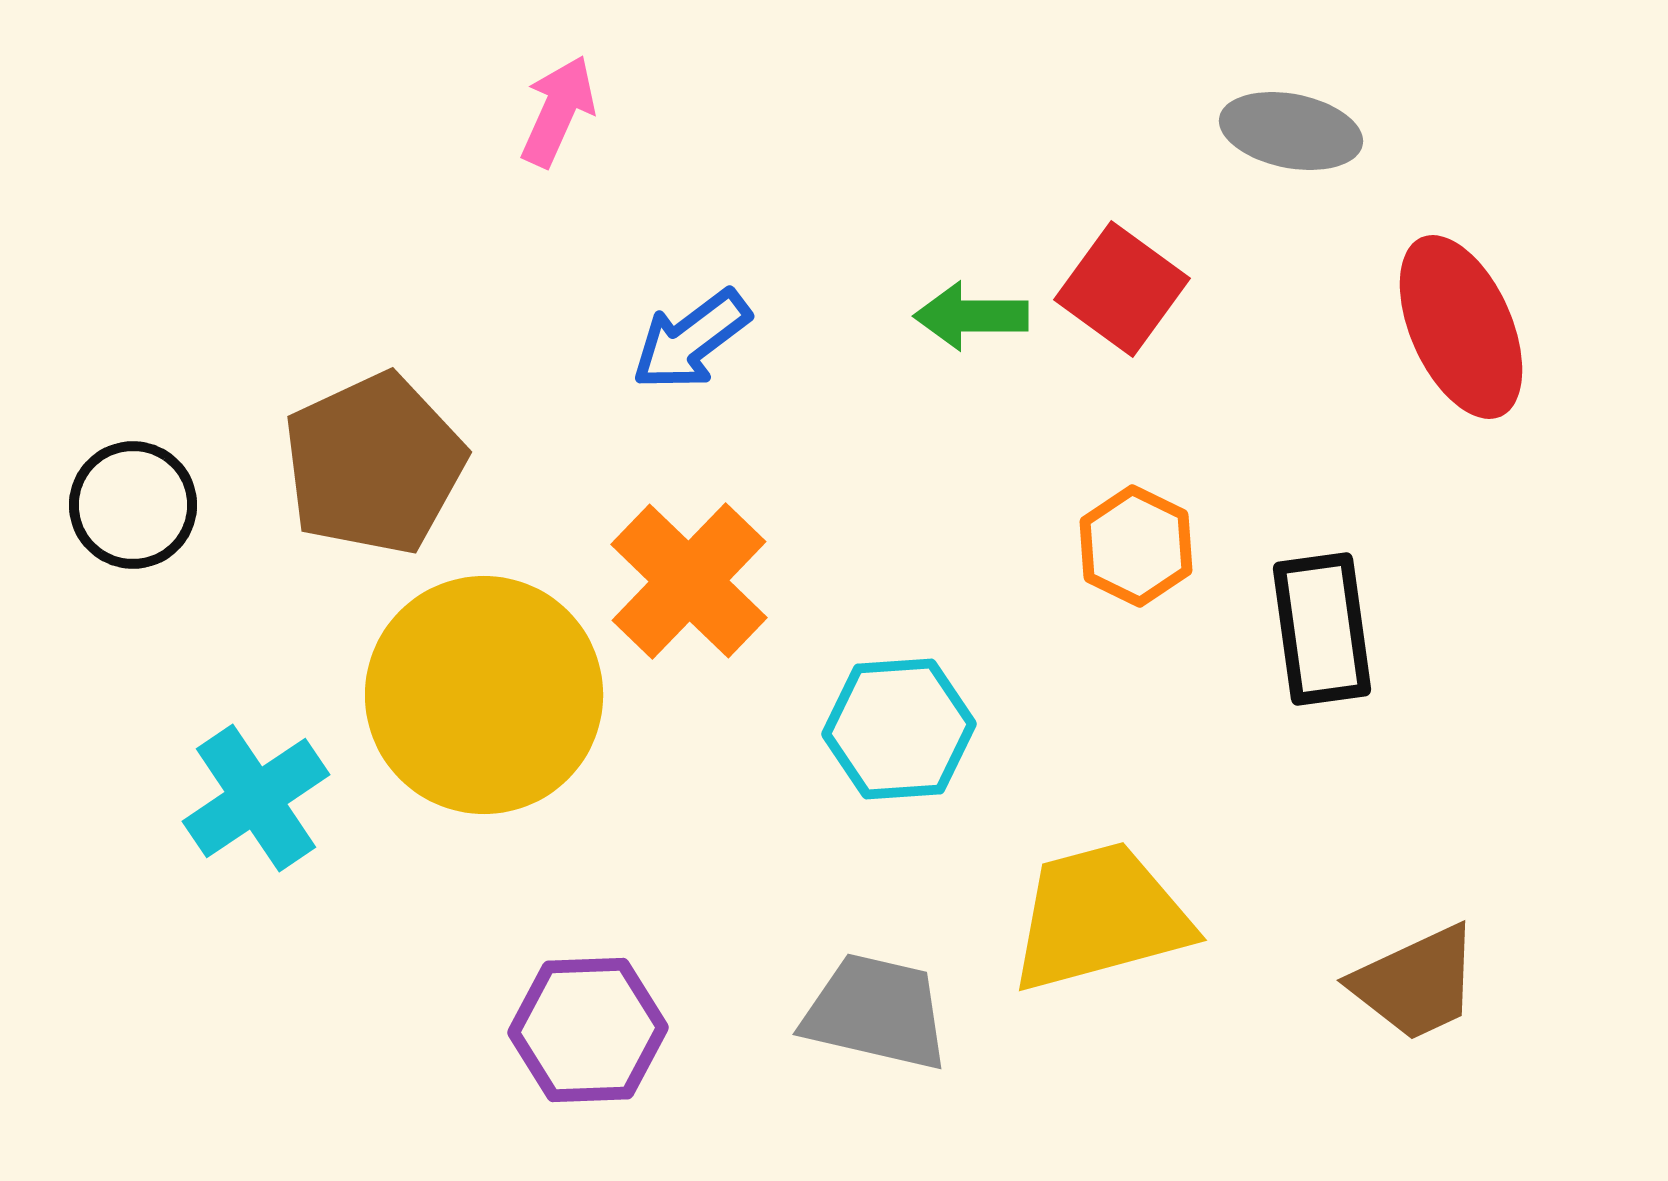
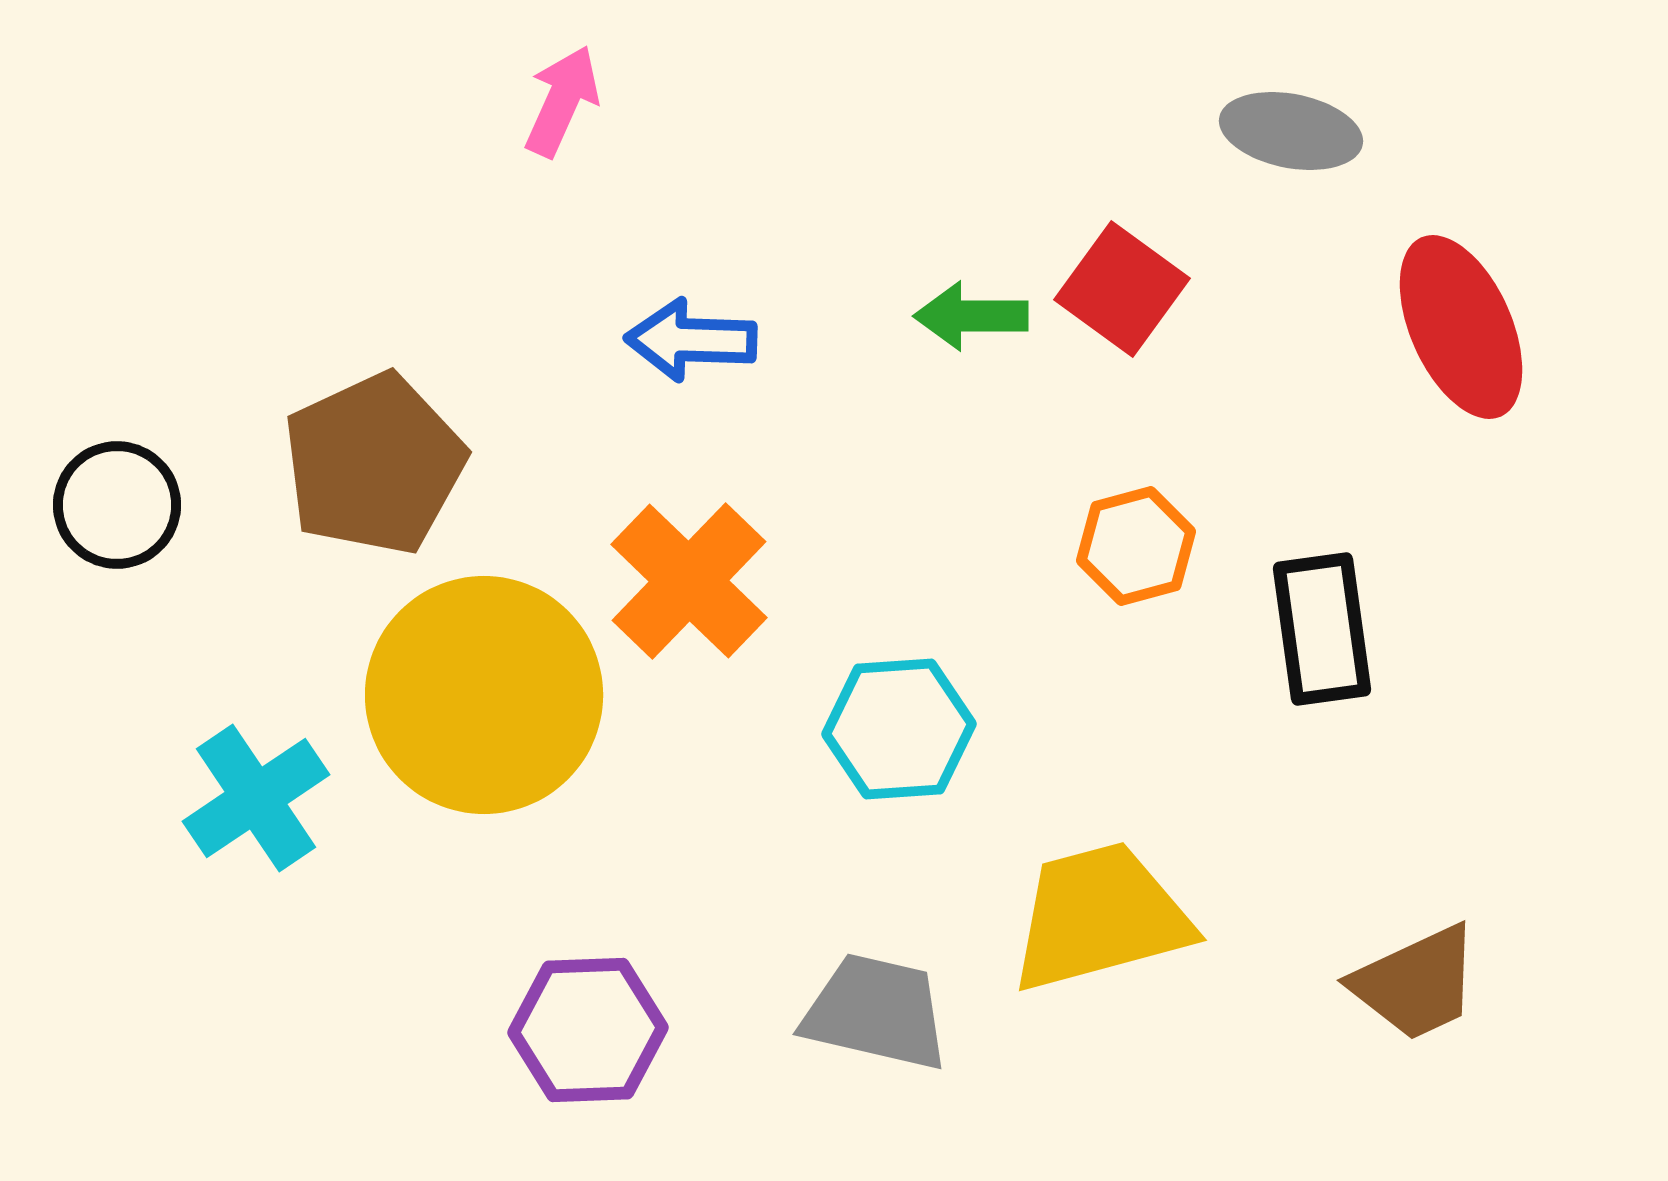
pink arrow: moved 4 px right, 10 px up
blue arrow: rotated 39 degrees clockwise
black circle: moved 16 px left
orange hexagon: rotated 19 degrees clockwise
